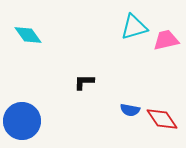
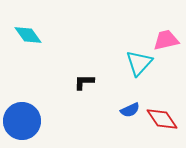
cyan triangle: moved 5 px right, 36 px down; rotated 32 degrees counterclockwise
blue semicircle: rotated 36 degrees counterclockwise
